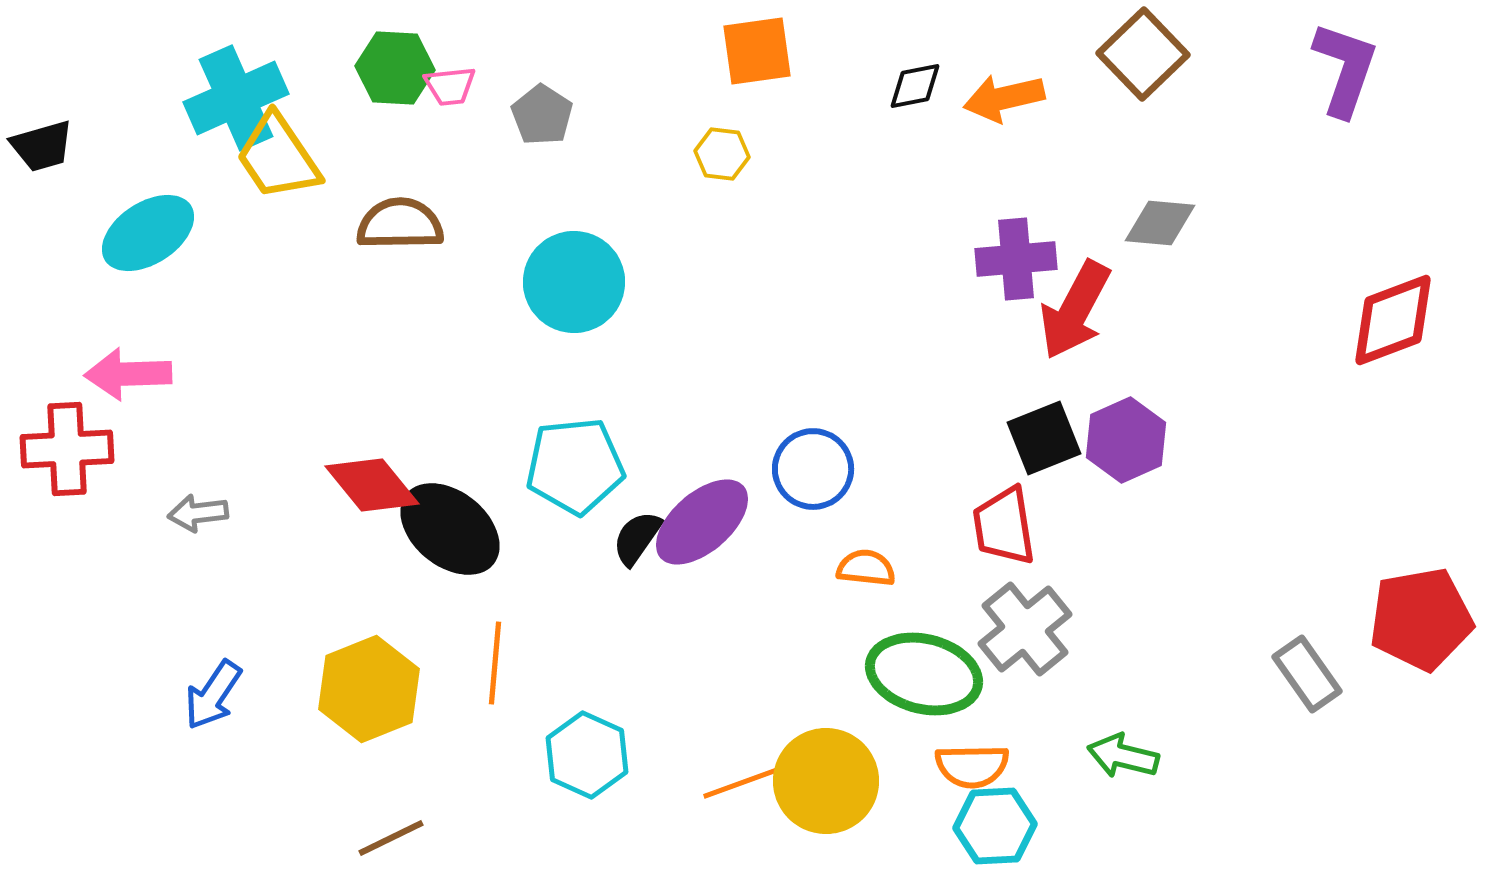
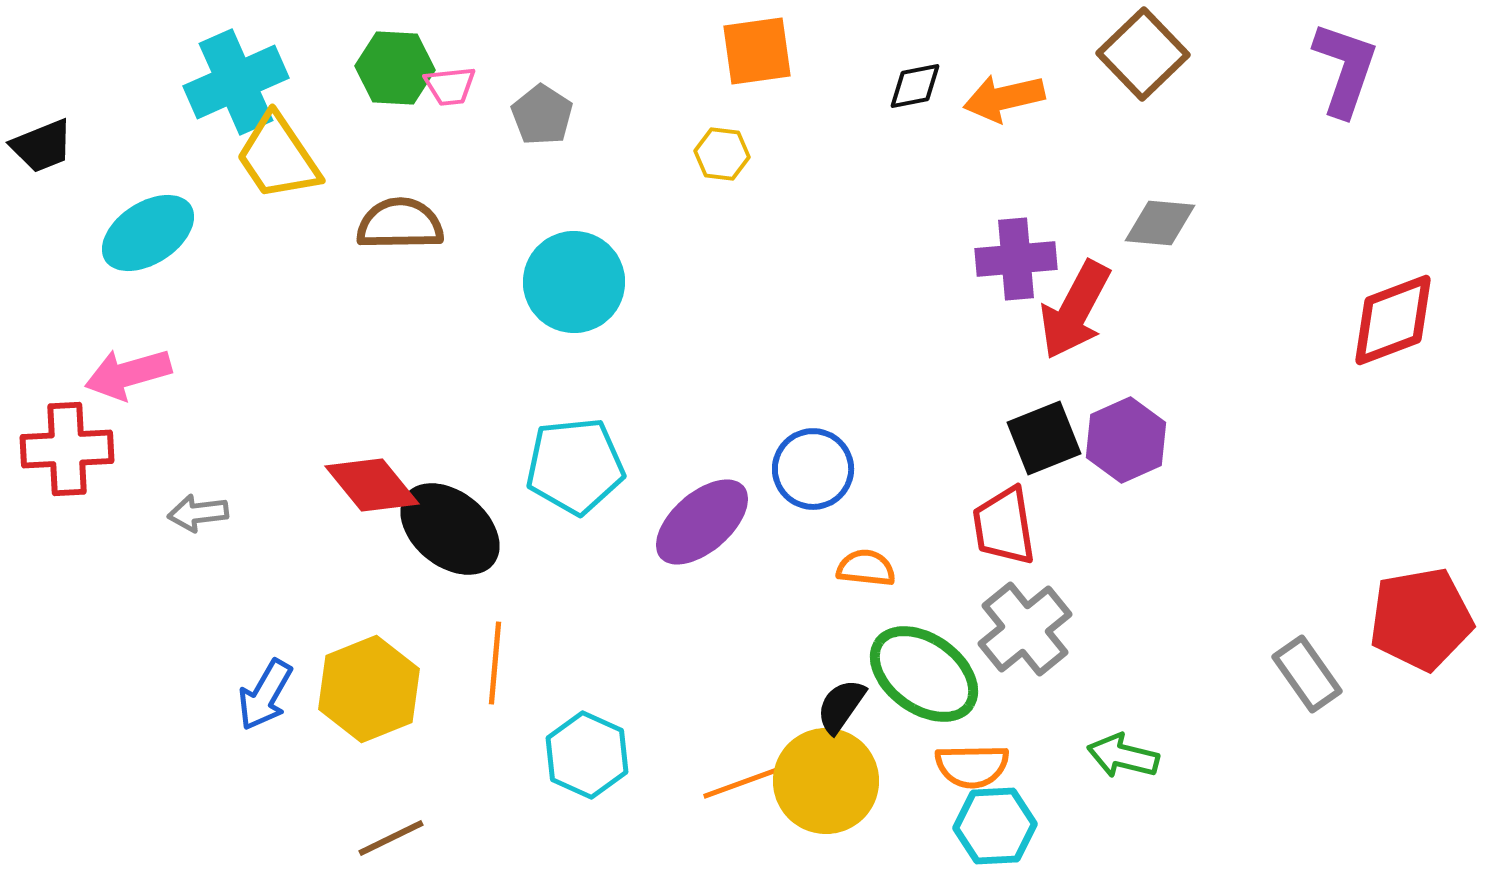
cyan cross at (236, 98): moved 16 px up
black trapezoid at (42, 146): rotated 6 degrees counterclockwise
pink arrow at (128, 374): rotated 14 degrees counterclockwise
black semicircle at (637, 538): moved 204 px right, 168 px down
green ellipse at (924, 674): rotated 22 degrees clockwise
blue arrow at (213, 695): moved 52 px right; rotated 4 degrees counterclockwise
